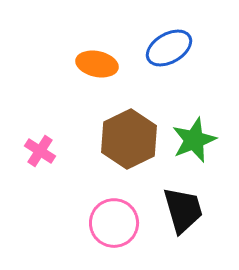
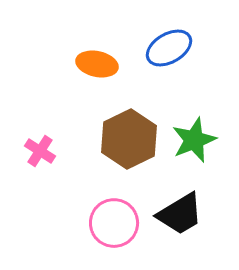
black trapezoid: moved 3 px left, 4 px down; rotated 75 degrees clockwise
